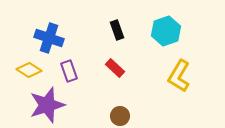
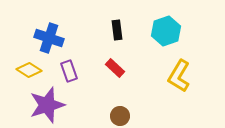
black rectangle: rotated 12 degrees clockwise
